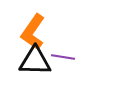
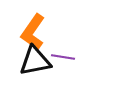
black triangle: rotated 12 degrees counterclockwise
